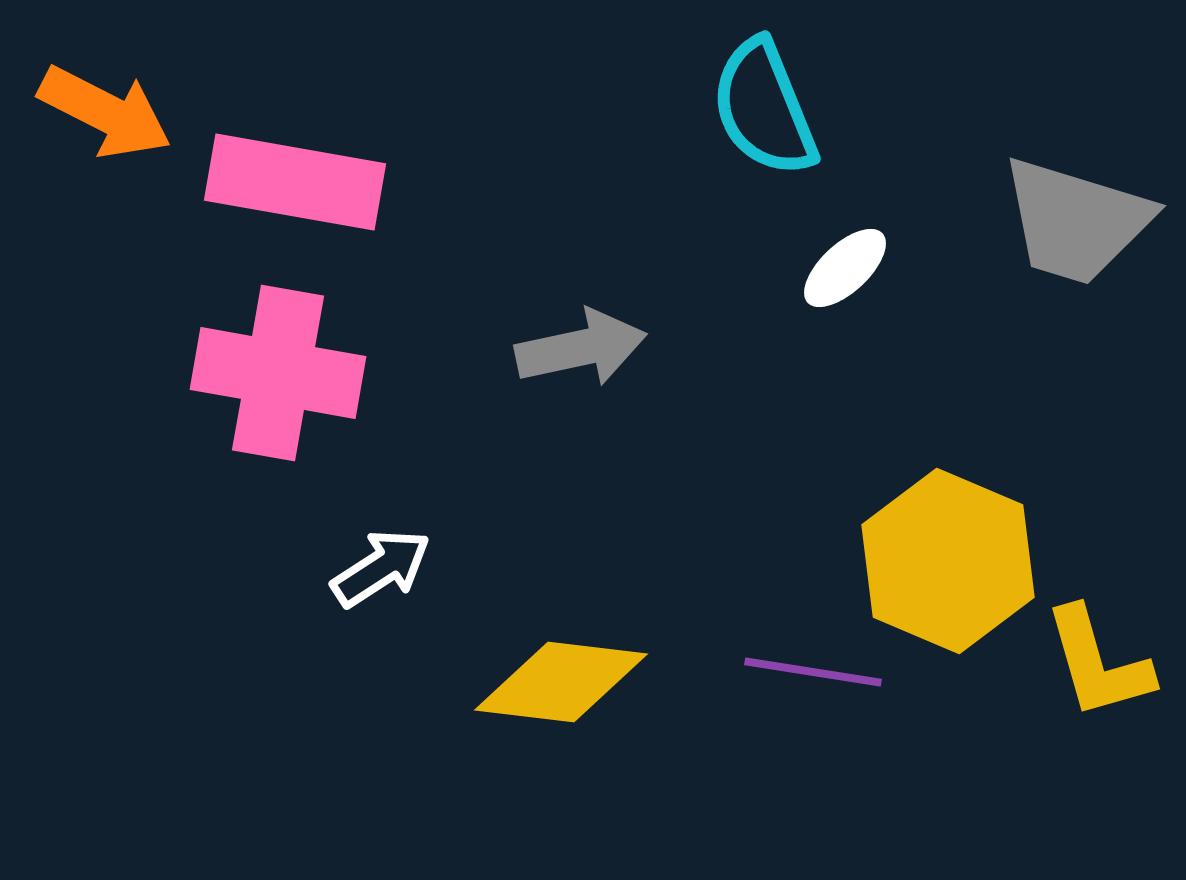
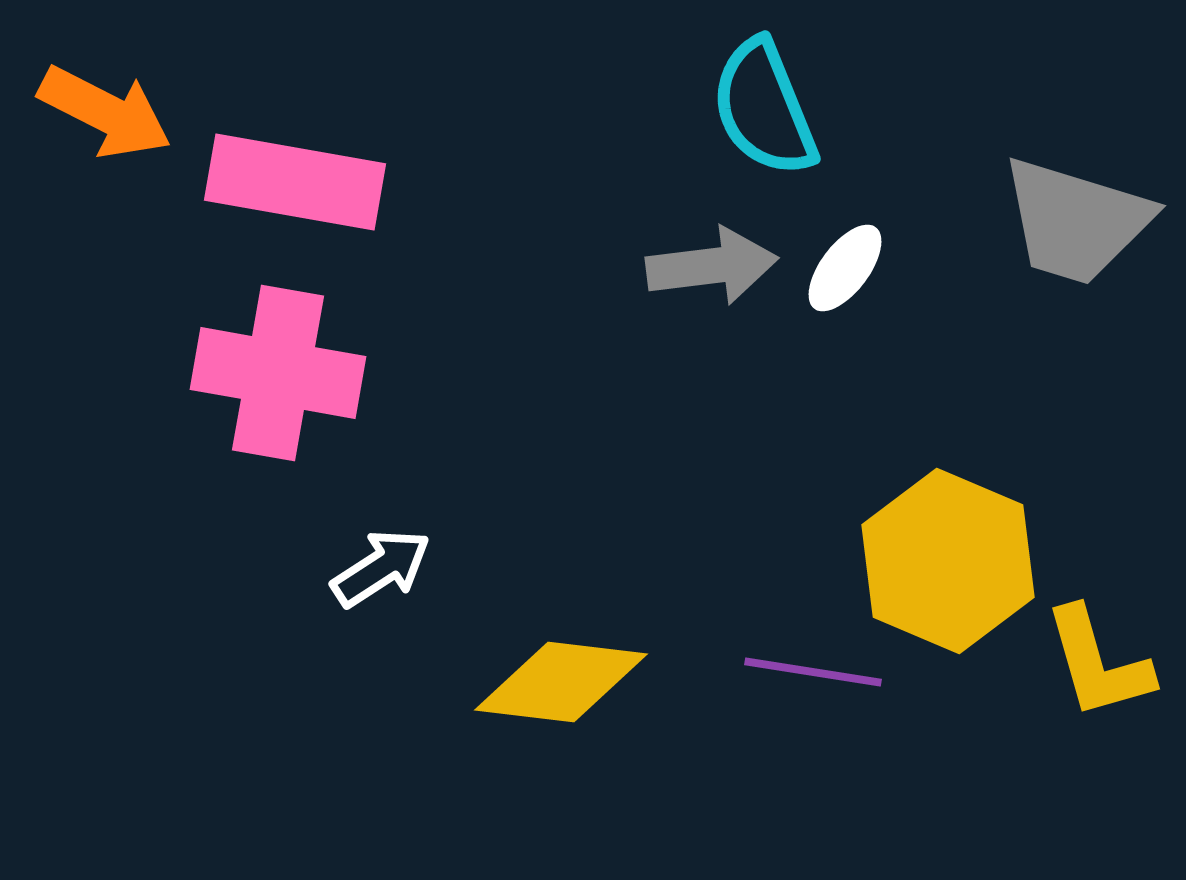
white ellipse: rotated 10 degrees counterclockwise
gray arrow: moved 131 px right, 82 px up; rotated 5 degrees clockwise
